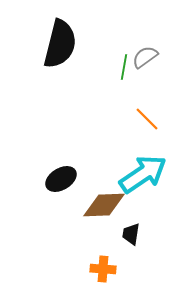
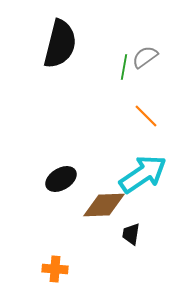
orange line: moved 1 px left, 3 px up
orange cross: moved 48 px left
